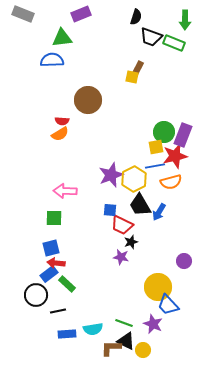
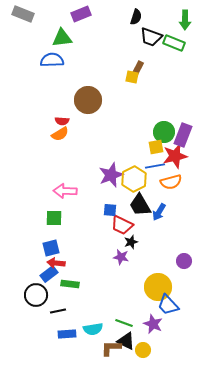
green rectangle at (67, 284): moved 3 px right; rotated 36 degrees counterclockwise
